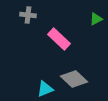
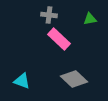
gray cross: moved 21 px right
green triangle: moved 6 px left; rotated 16 degrees clockwise
cyan triangle: moved 23 px left, 8 px up; rotated 42 degrees clockwise
